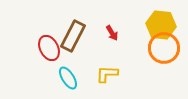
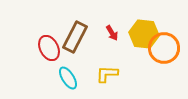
yellow hexagon: moved 17 px left, 9 px down
brown rectangle: moved 2 px right, 1 px down
